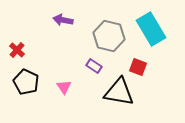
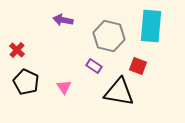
cyan rectangle: moved 3 px up; rotated 36 degrees clockwise
red square: moved 1 px up
